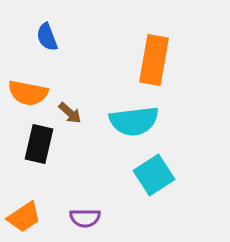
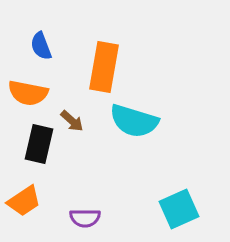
blue semicircle: moved 6 px left, 9 px down
orange rectangle: moved 50 px left, 7 px down
brown arrow: moved 2 px right, 8 px down
cyan semicircle: rotated 24 degrees clockwise
cyan square: moved 25 px right, 34 px down; rotated 9 degrees clockwise
orange trapezoid: moved 16 px up
